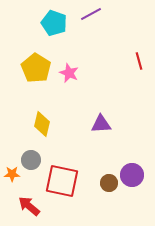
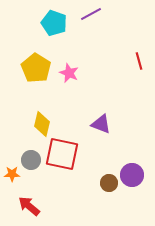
purple triangle: rotated 25 degrees clockwise
red square: moved 27 px up
